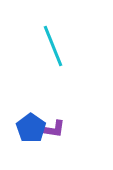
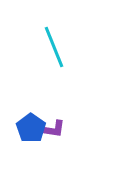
cyan line: moved 1 px right, 1 px down
